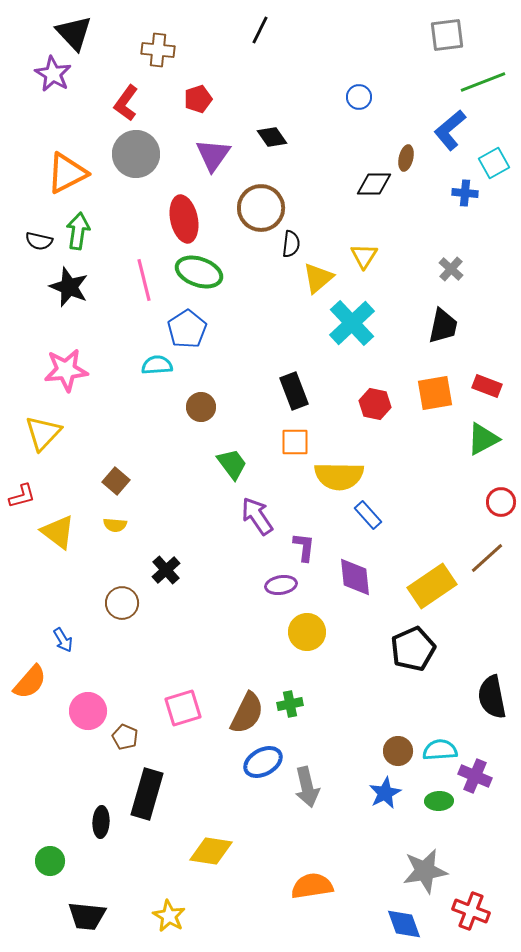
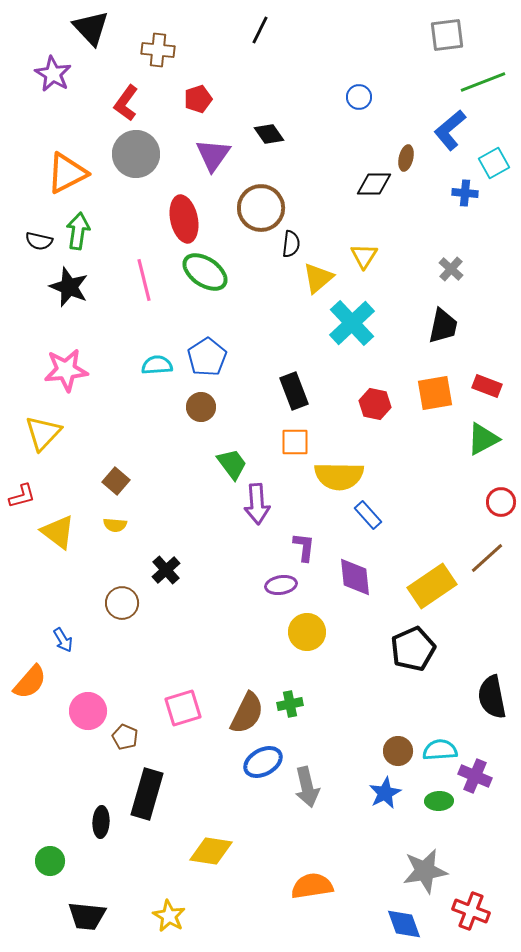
black triangle at (74, 33): moved 17 px right, 5 px up
black diamond at (272, 137): moved 3 px left, 3 px up
green ellipse at (199, 272): moved 6 px right; rotated 15 degrees clockwise
blue pentagon at (187, 329): moved 20 px right, 28 px down
purple arrow at (257, 516): moved 12 px up; rotated 150 degrees counterclockwise
